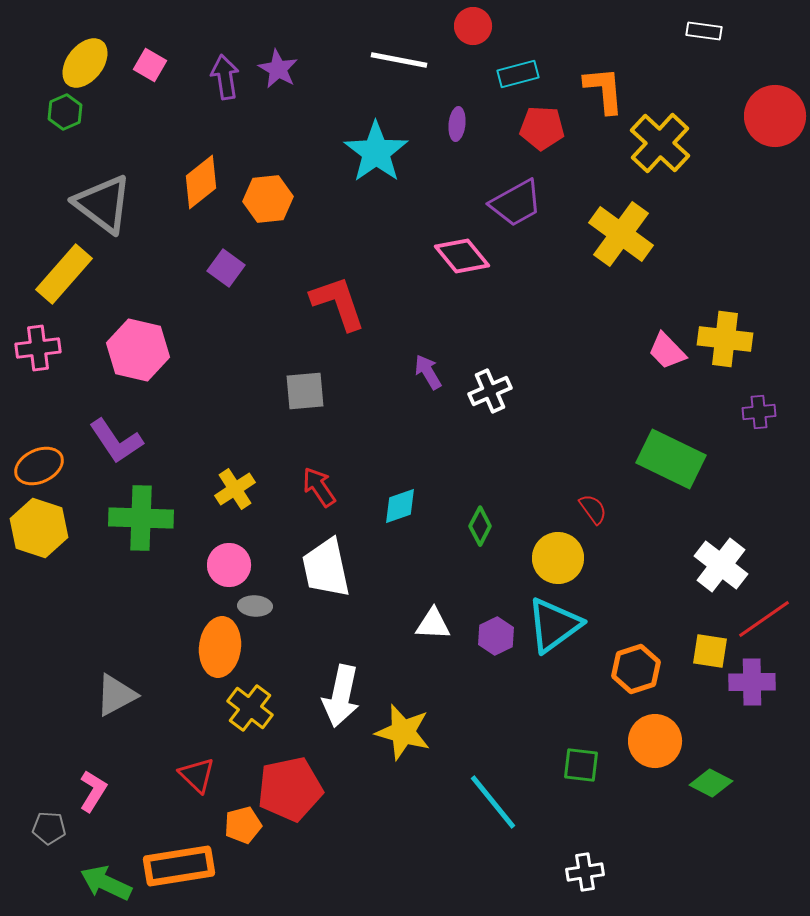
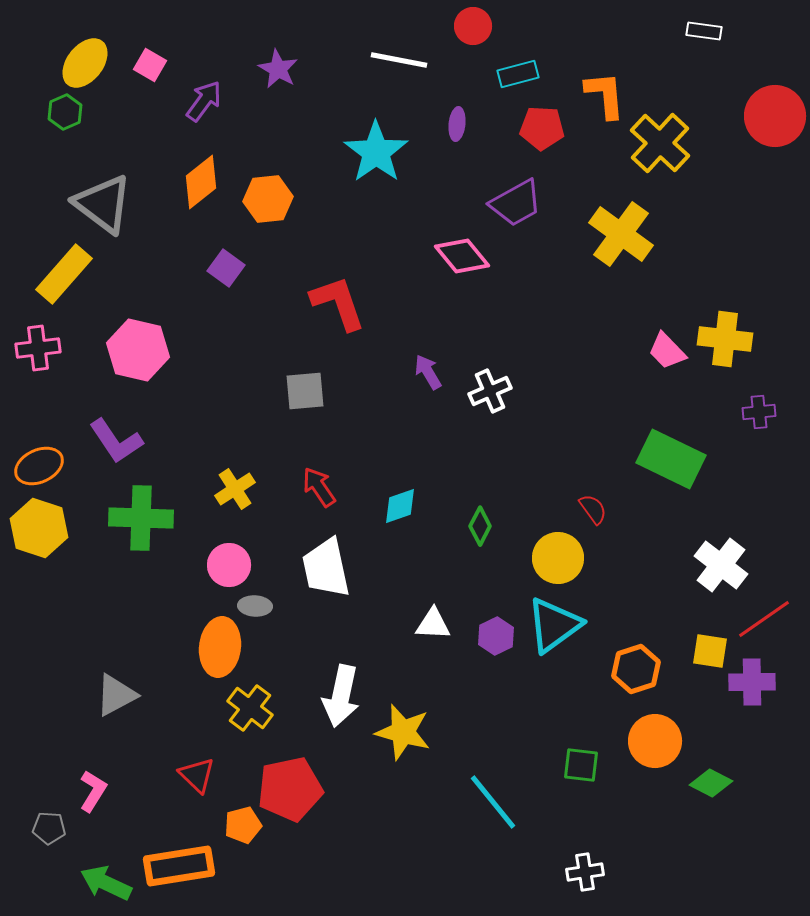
purple arrow at (225, 77): moved 21 px left, 24 px down; rotated 45 degrees clockwise
orange L-shape at (604, 90): moved 1 px right, 5 px down
